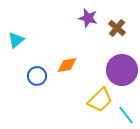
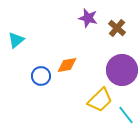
blue circle: moved 4 px right
